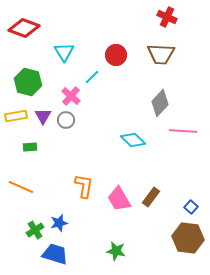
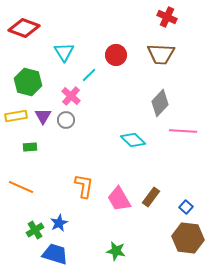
cyan line: moved 3 px left, 2 px up
blue square: moved 5 px left
blue star: rotated 12 degrees counterclockwise
